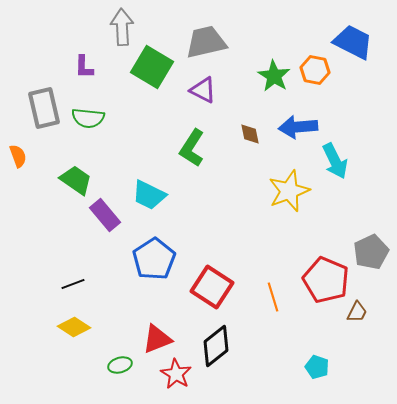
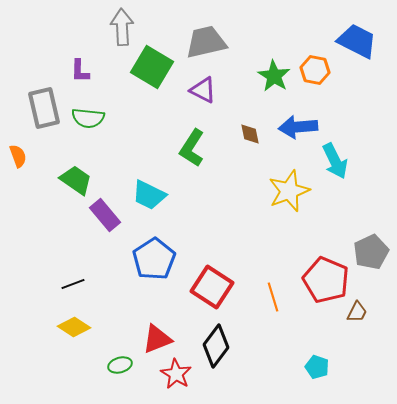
blue trapezoid: moved 4 px right, 1 px up
purple L-shape: moved 4 px left, 4 px down
black diamond: rotated 15 degrees counterclockwise
